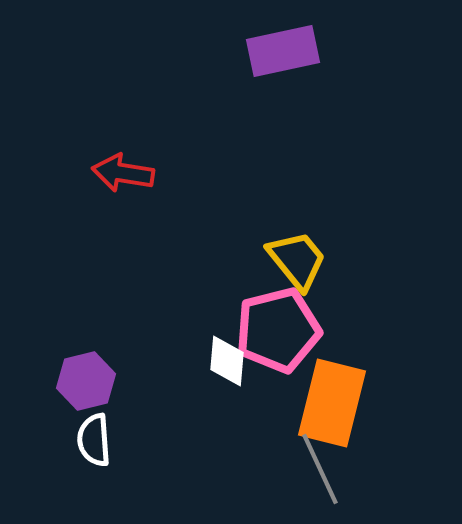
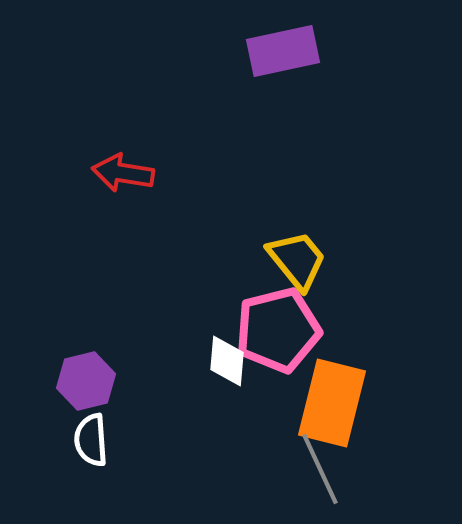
white semicircle: moved 3 px left
